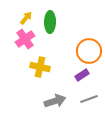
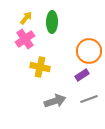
green ellipse: moved 2 px right
